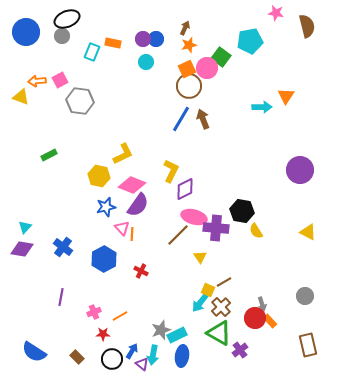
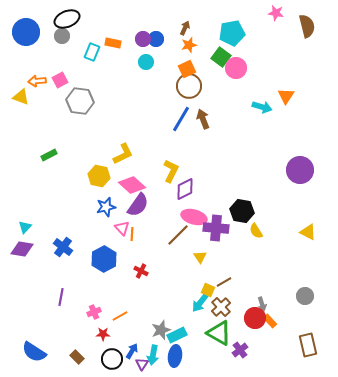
cyan pentagon at (250, 41): moved 18 px left, 8 px up
pink circle at (207, 68): moved 29 px right
cyan arrow at (262, 107): rotated 18 degrees clockwise
pink diamond at (132, 185): rotated 20 degrees clockwise
blue ellipse at (182, 356): moved 7 px left
purple triangle at (142, 364): rotated 24 degrees clockwise
